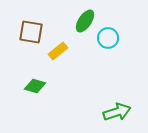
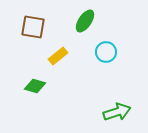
brown square: moved 2 px right, 5 px up
cyan circle: moved 2 px left, 14 px down
yellow rectangle: moved 5 px down
